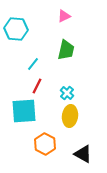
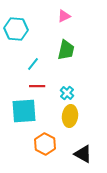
red line: rotated 63 degrees clockwise
